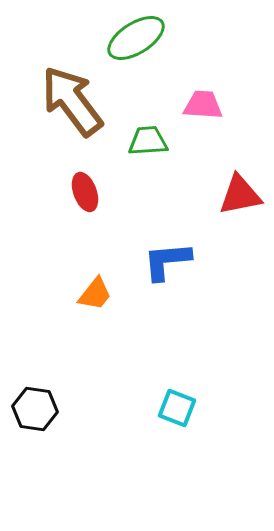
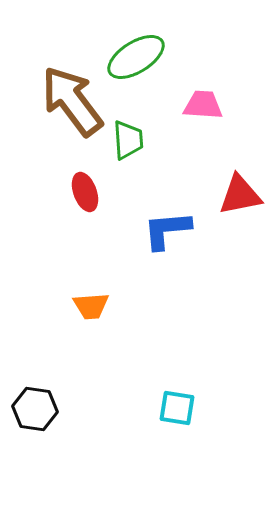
green ellipse: moved 19 px down
green trapezoid: moved 20 px left, 1 px up; rotated 90 degrees clockwise
blue L-shape: moved 31 px up
orange trapezoid: moved 4 px left, 12 px down; rotated 48 degrees clockwise
cyan square: rotated 12 degrees counterclockwise
